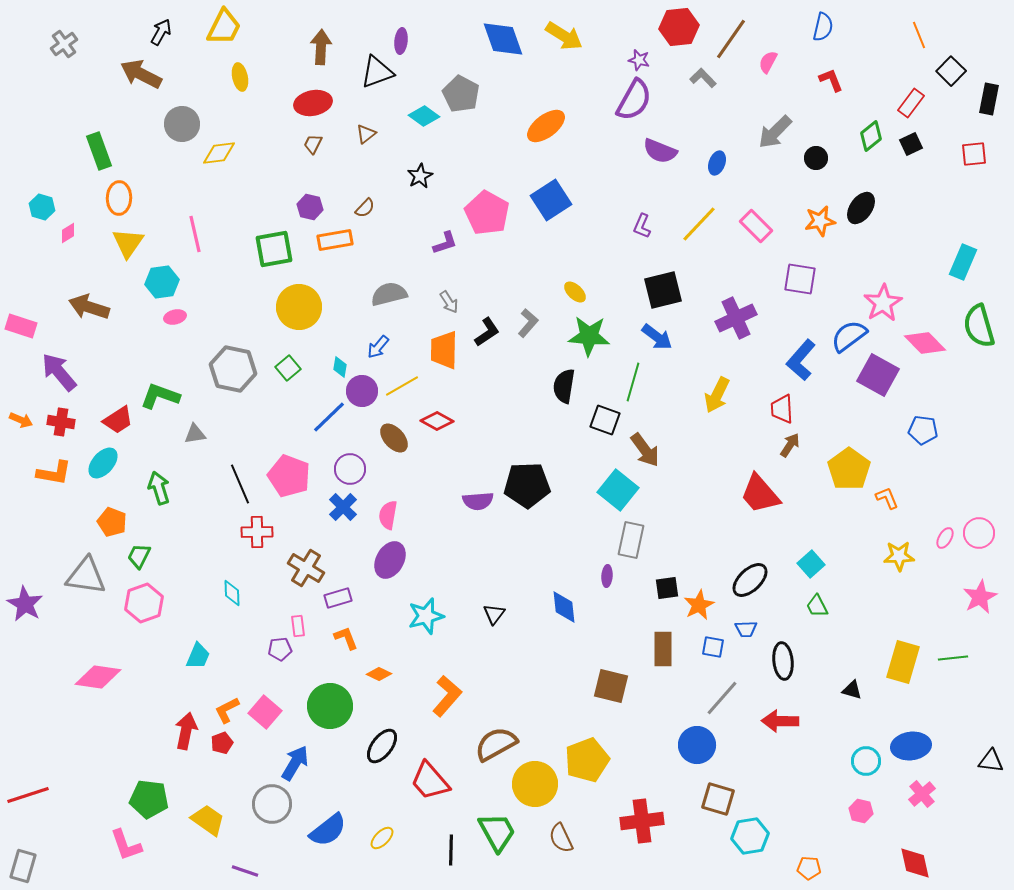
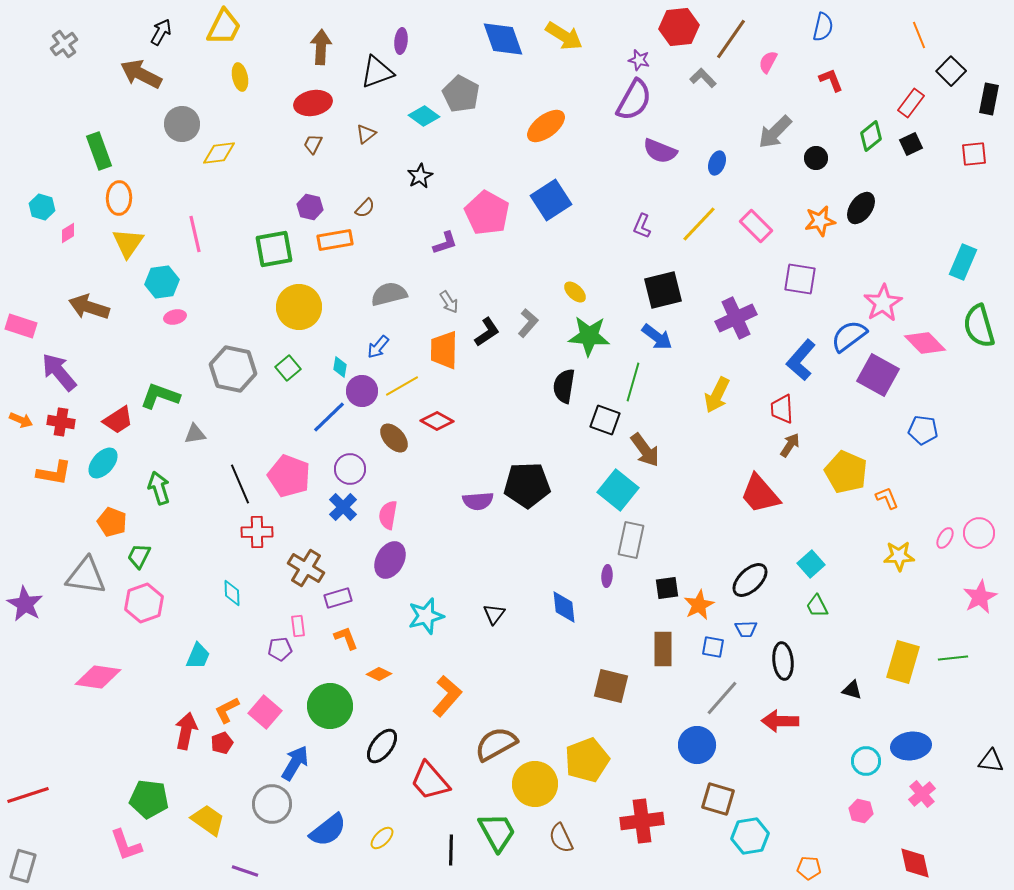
yellow pentagon at (849, 469): moved 3 px left, 3 px down; rotated 12 degrees counterclockwise
